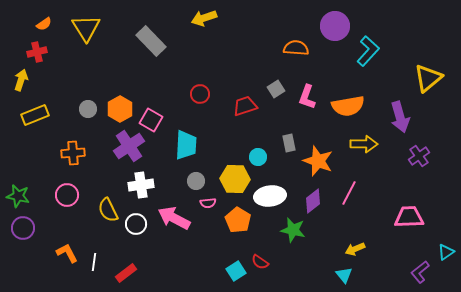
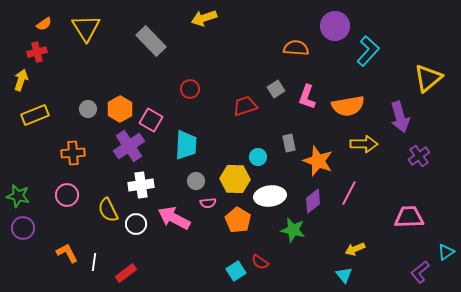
red circle at (200, 94): moved 10 px left, 5 px up
